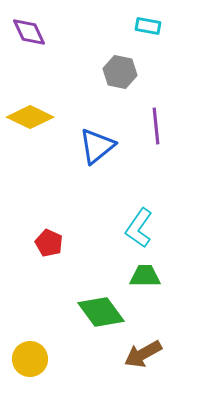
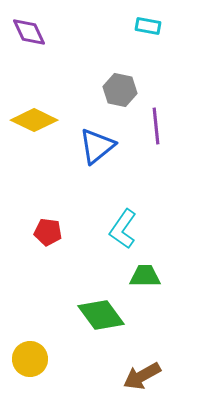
gray hexagon: moved 18 px down
yellow diamond: moved 4 px right, 3 px down
cyan L-shape: moved 16 px left, 1 px down
red pentagon: moved 1 px left, 11 px up; rotated 16 degrees counterclockwise
green diamond: moved 3 px down
brown arrow: moved 1 px left, 22 px down
